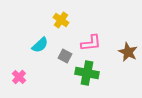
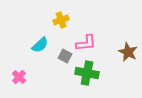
yellow cross: rotated 35 degrees clockwise
pink L-shape: moved 5 px left
